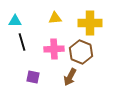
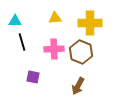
brown arrow: moved 8 px right, 9 px down
